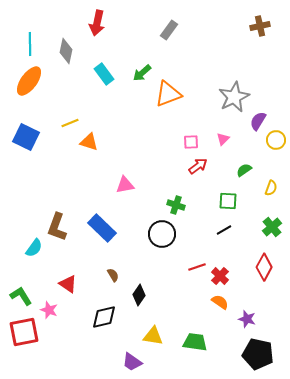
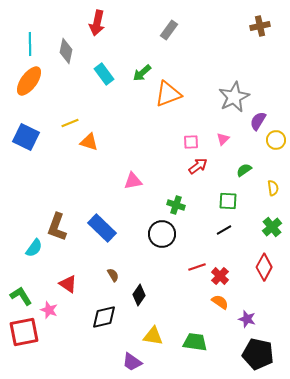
pink triangle at (125, 185): moved 8 px right, 4 px up
yellow semicircle at (271, 188): moved 2 px right; rotated 28 degrees counterclockwise
